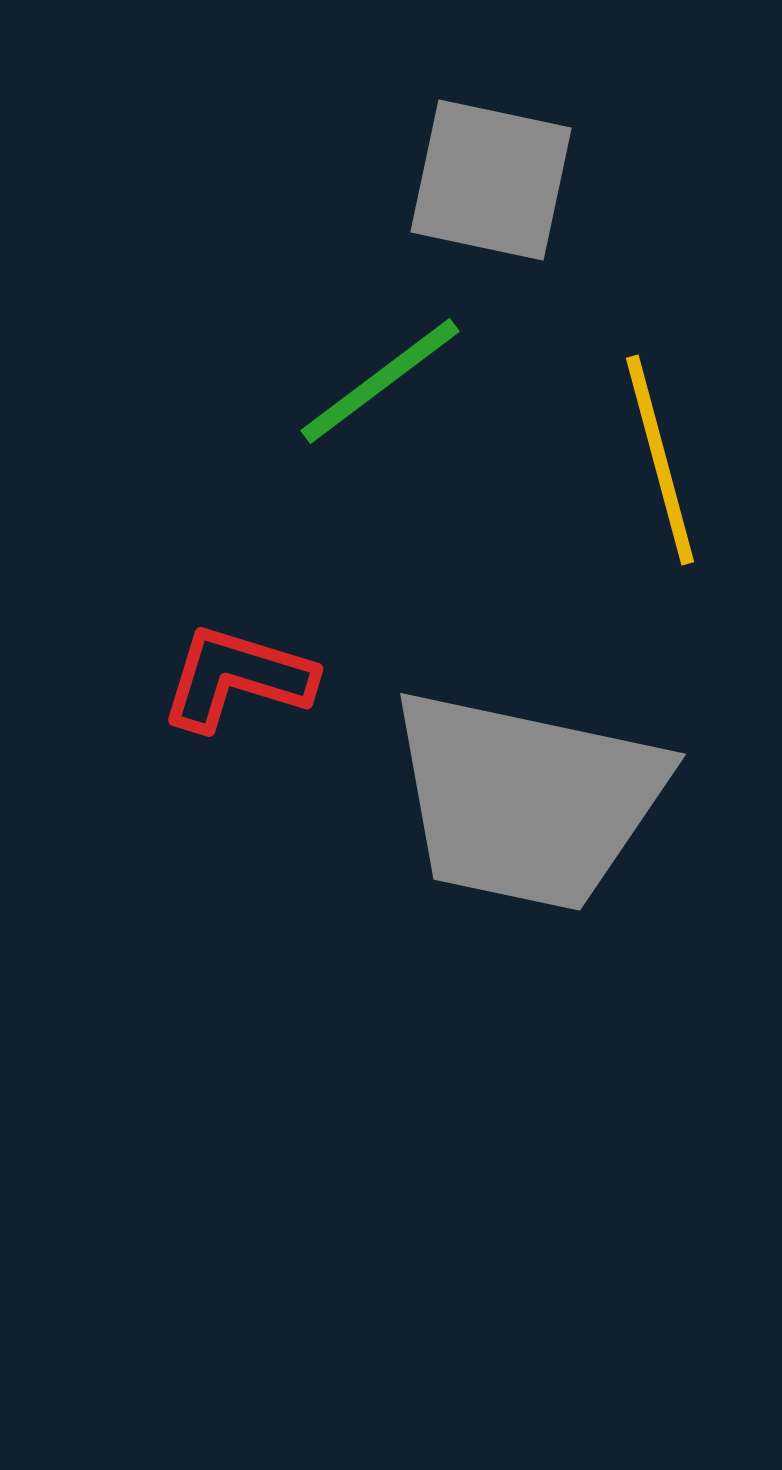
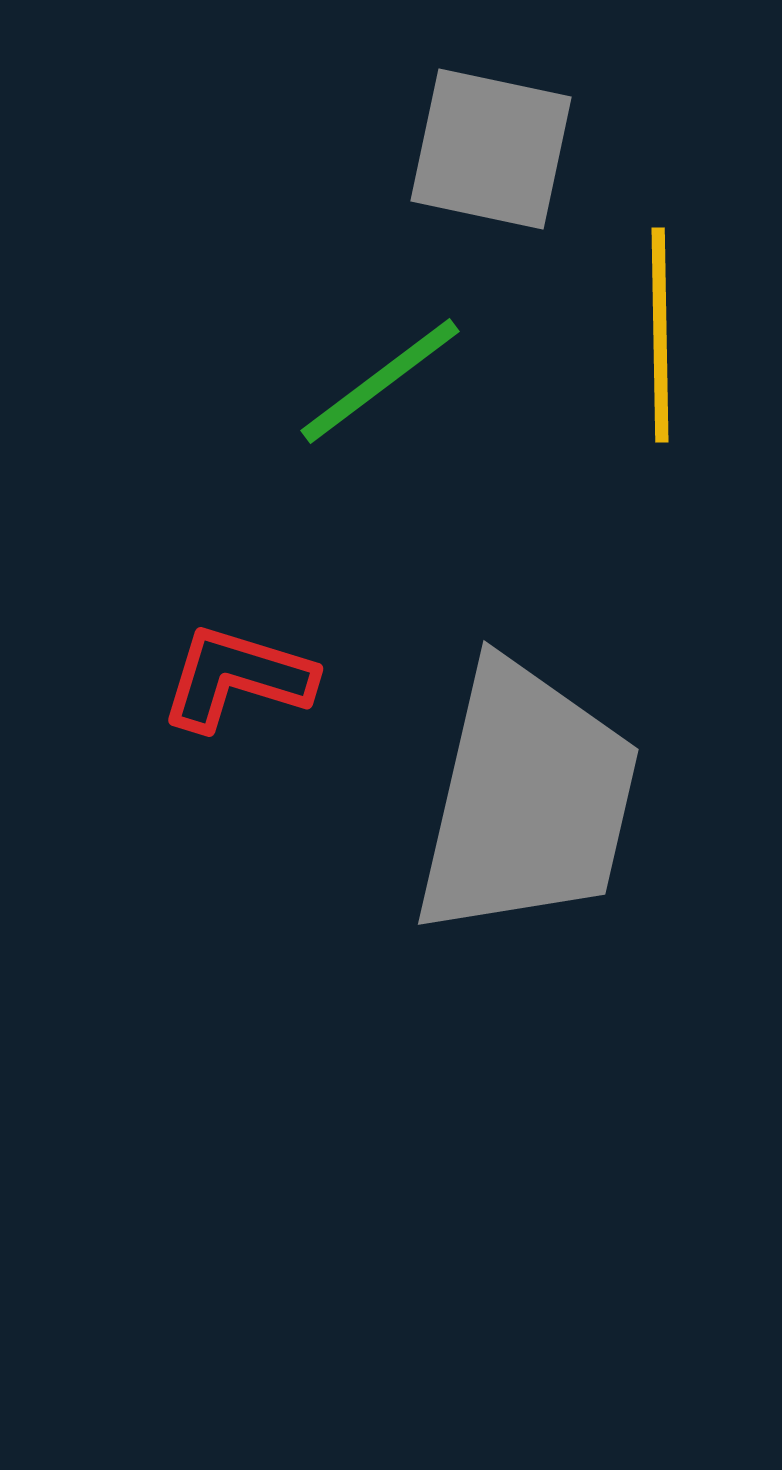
gray square: moved 31 px up
yellow line: moved 125 px up; rotated 14 degrees clockwise
gray trapezoid: rotated 89 degrees counterclockwise
